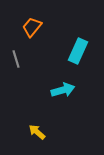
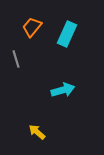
cyan rectangle: moved 11 px left, 17 px up
